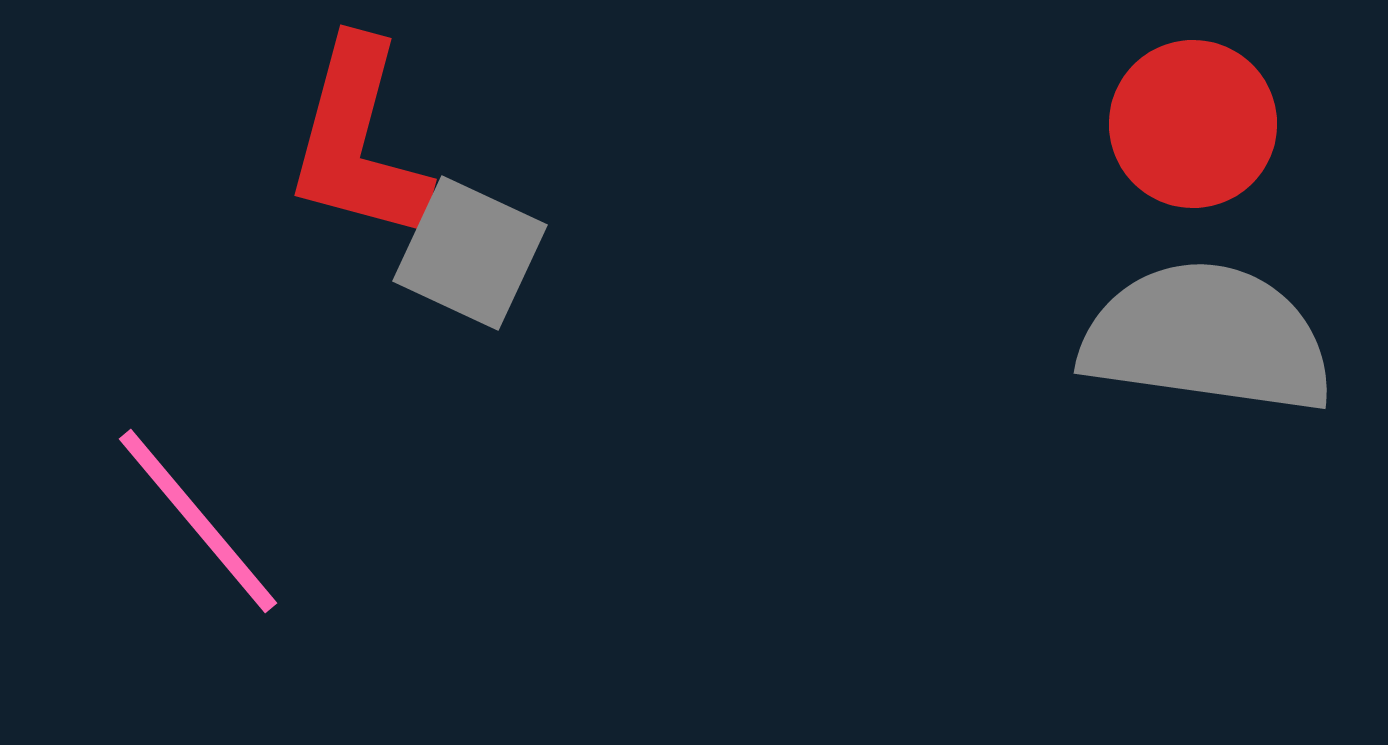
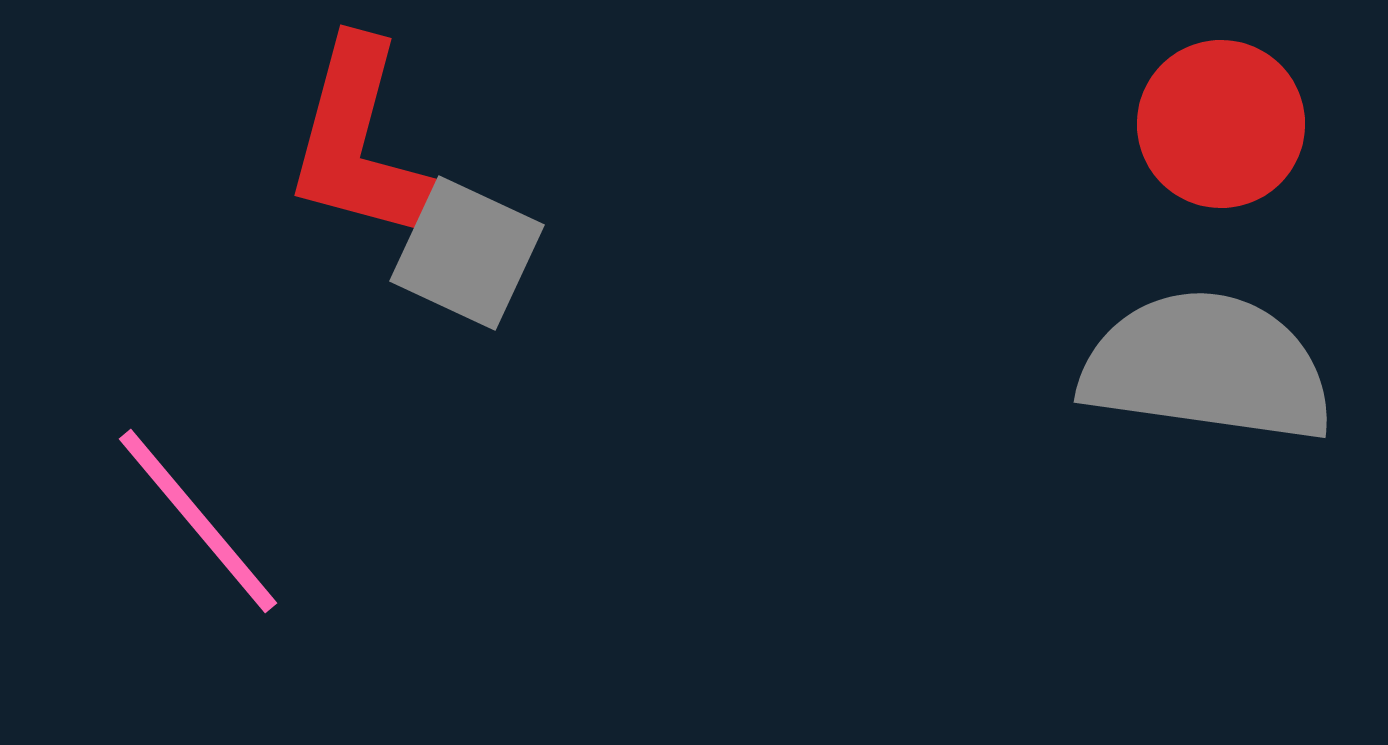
red circle: moved 28 px right
gray square: moved 3 px left
gray semicircle: moved 29 px down
